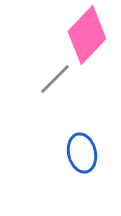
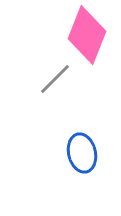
pink diamond: rotated 22 degrees counterclockwise
